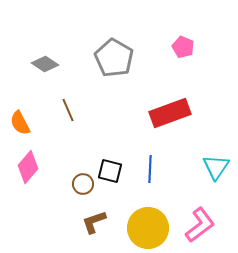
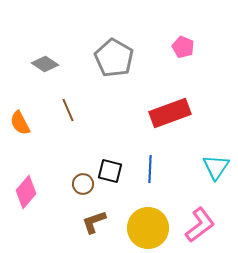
pink diamond: moved 2 px left, 25 px down
